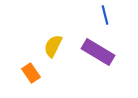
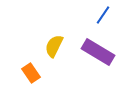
blue line: moved 2 px left; rotated 48 degrees clockwise
yellow semicircle: moved 1 px right
